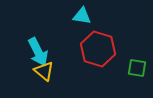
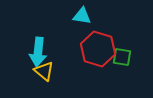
cyan arrow: rotated 32 degrees clockwise
green square: moved 15 px left, 11 px up
